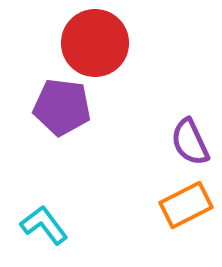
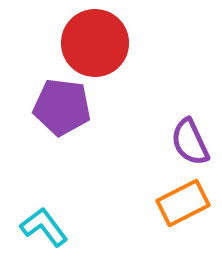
orange rectangle: moved 3 px left, 2 px up
cyan L-shape: moved 2 px down
